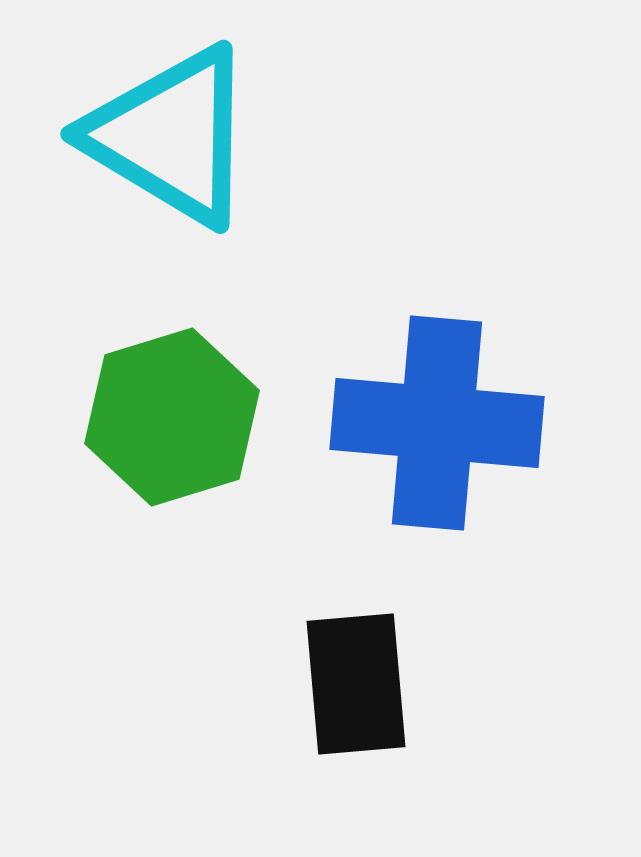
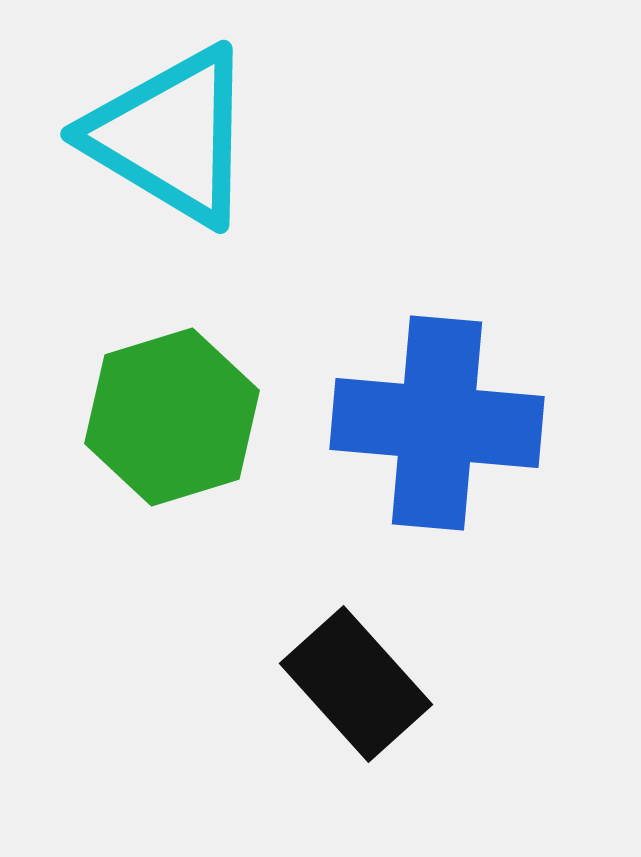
black rectangle: rotated 37 degrees counterclockwise
